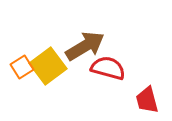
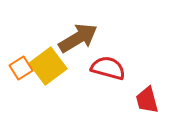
brown arrow: moved 7 px left, 8 px up
orange square: moved 1 px left, 1 px down
